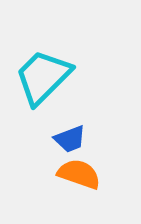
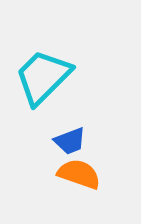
blue trapezoid: moved 2 px down
